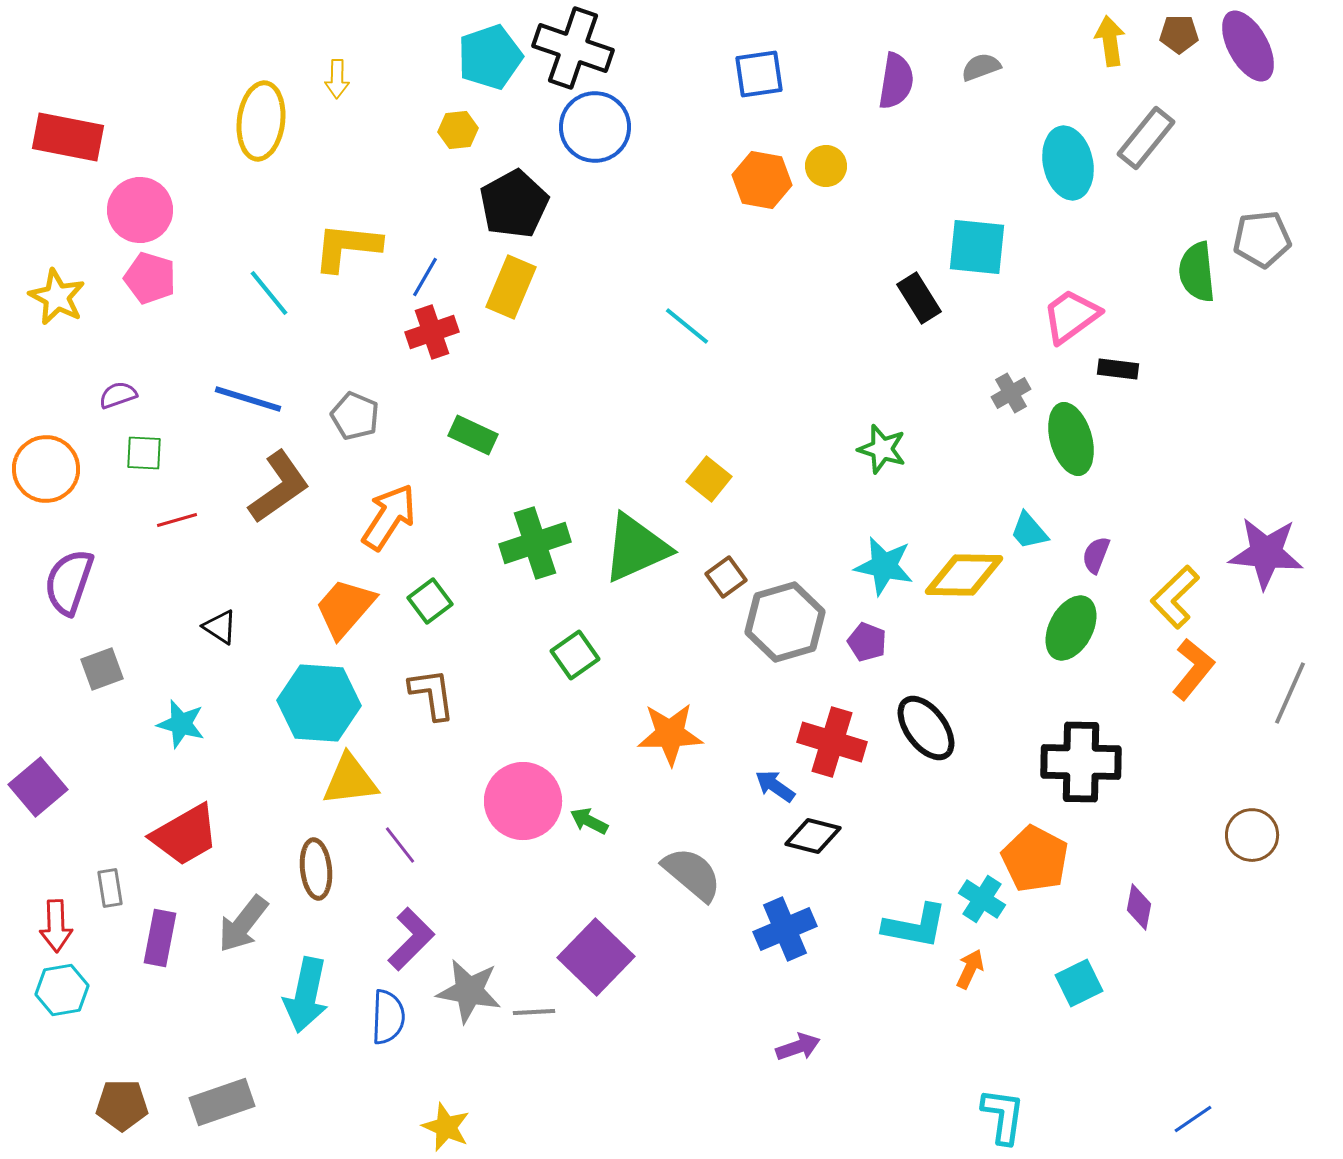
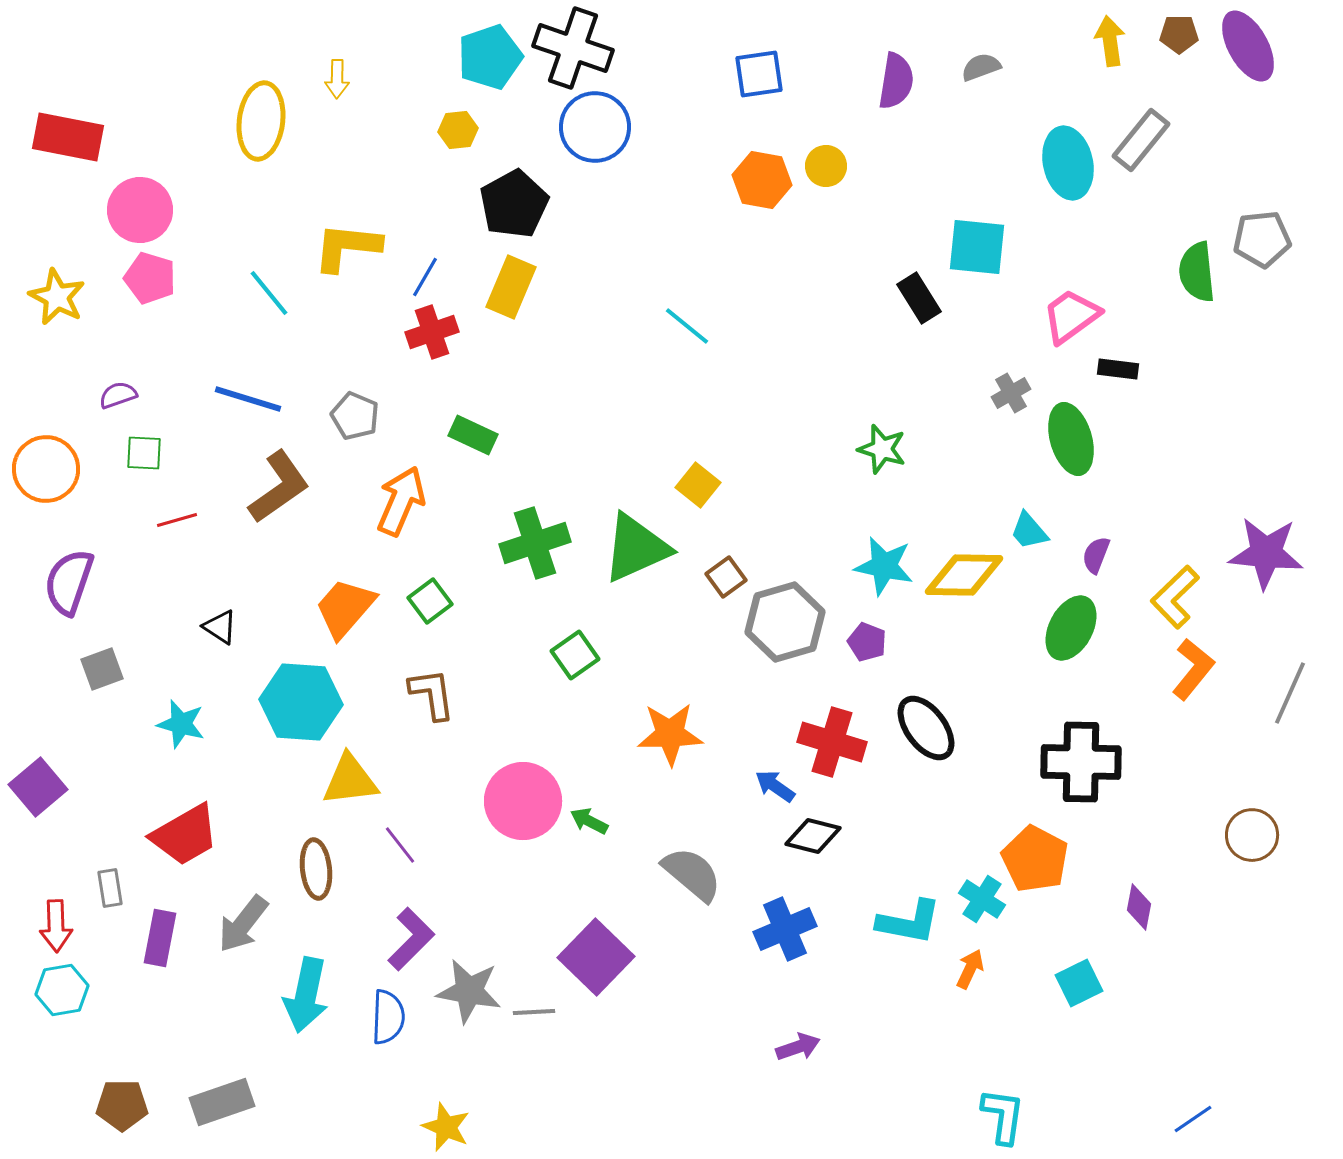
gray rectangle at (1146, 138): moved 5 px left, 2 px down
yellow square at (709, 479): moved 11 px left, 6 px down
orange arrow at (389, 517): moved 12 px right, 16 px up; rotated 10 degrees counterclockwise
cyan hexagon at (319, 703): moved 18 px left, 1 px up
cyan L-shape at (915, 926): moved 6 px left, 4 px up
